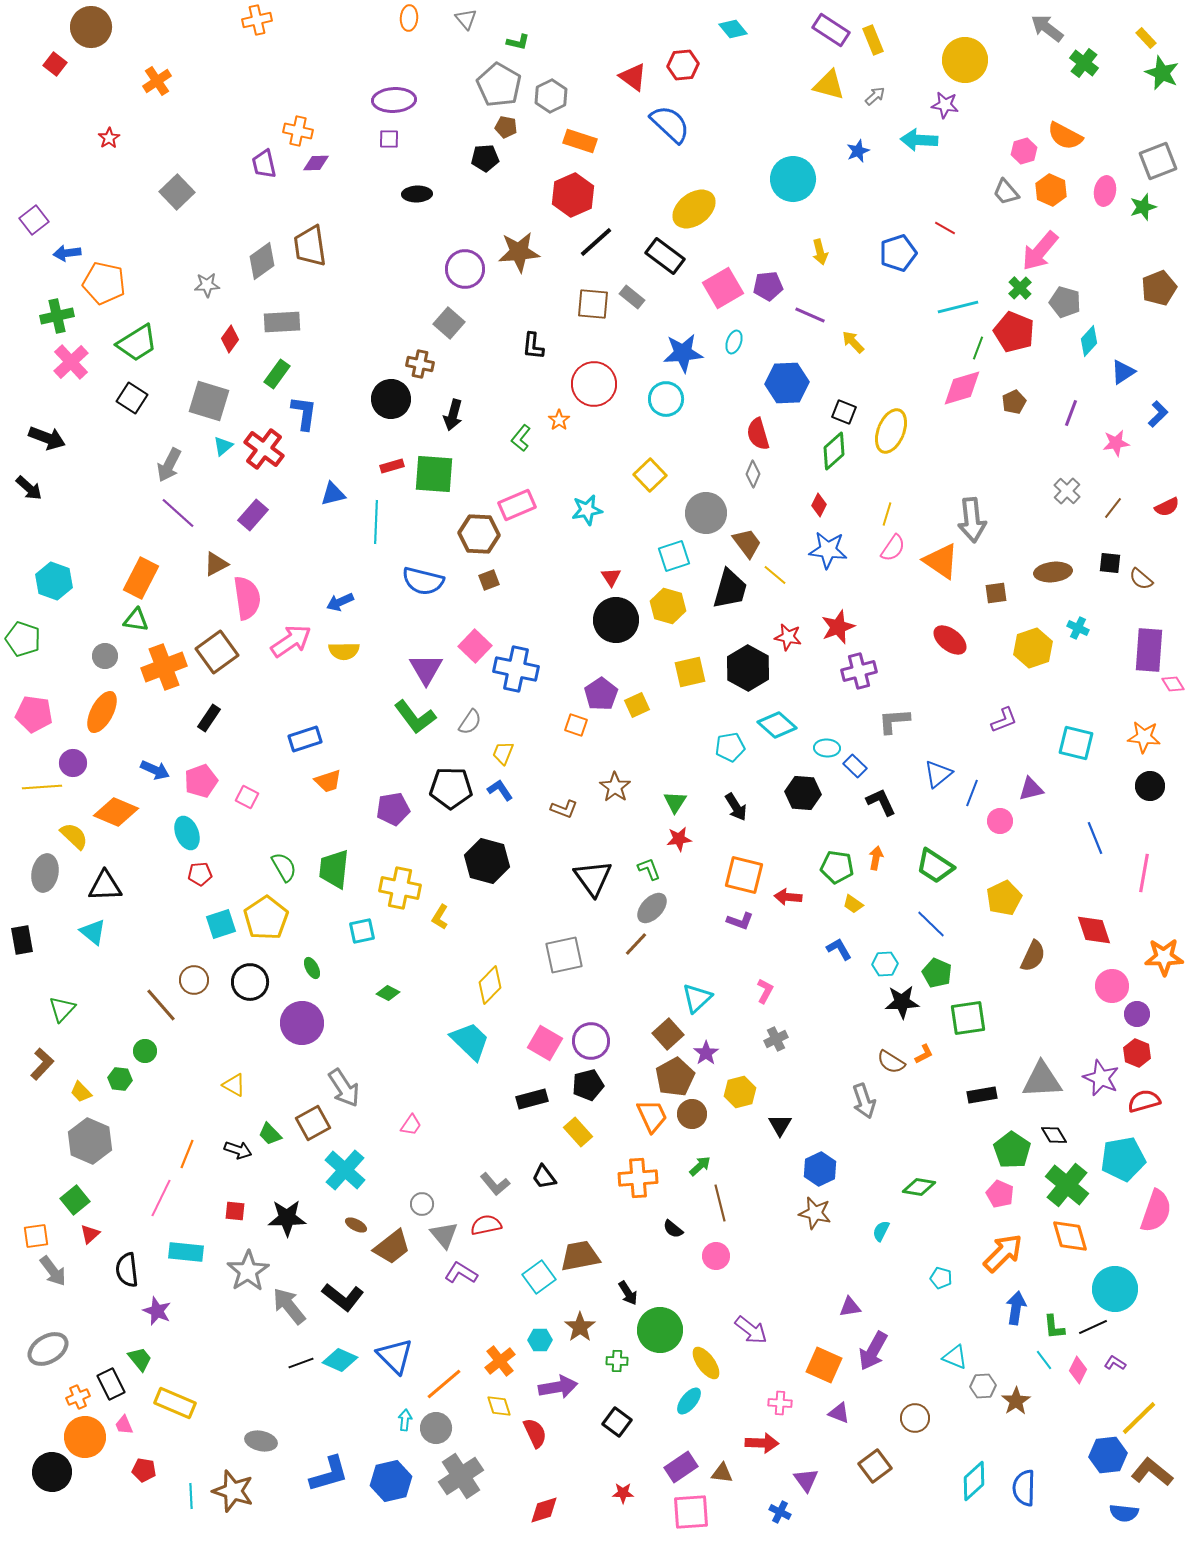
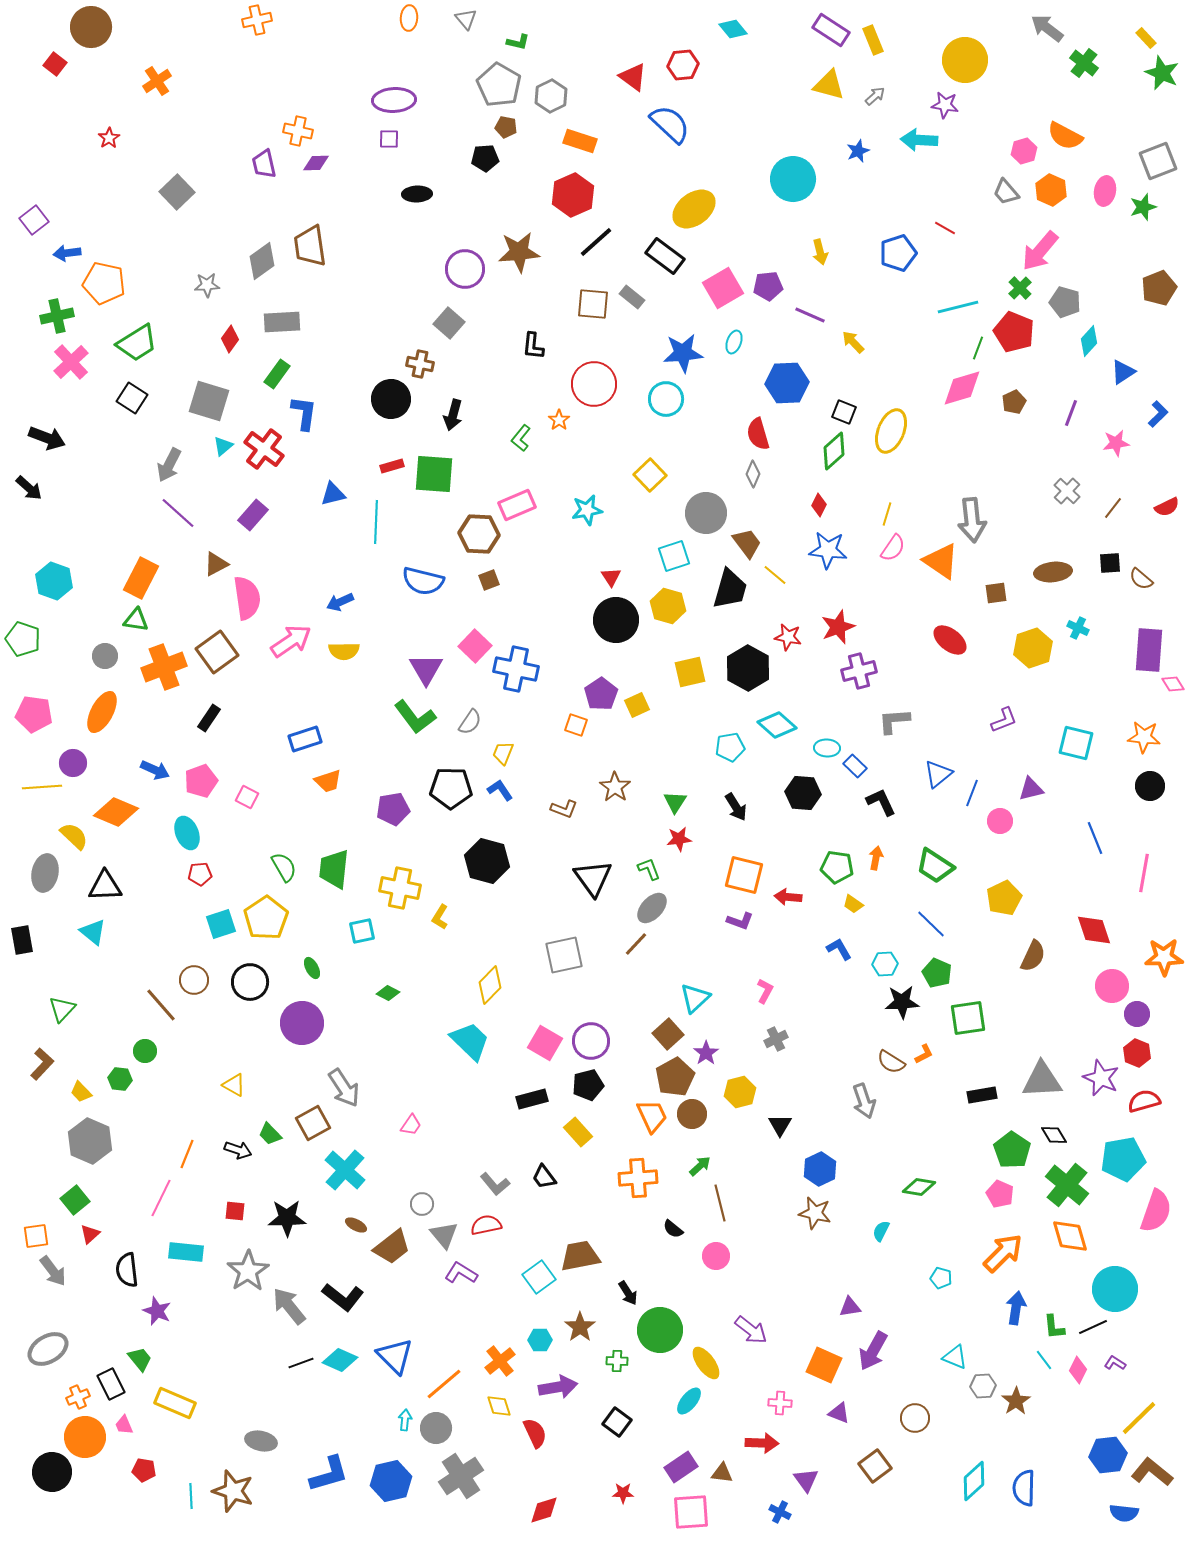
black square at (1110, 563): rotated 10 degrees counterclockwise
cyan triangle at (697, 998): moved 2 px left
